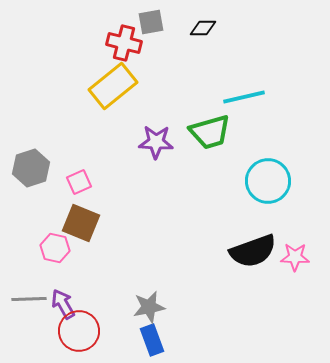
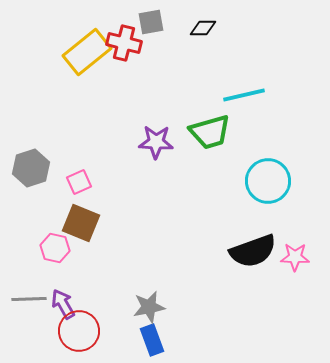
yellow rectangle: moved 26 px left, 34 px up
cyan line: moved 2 px up
